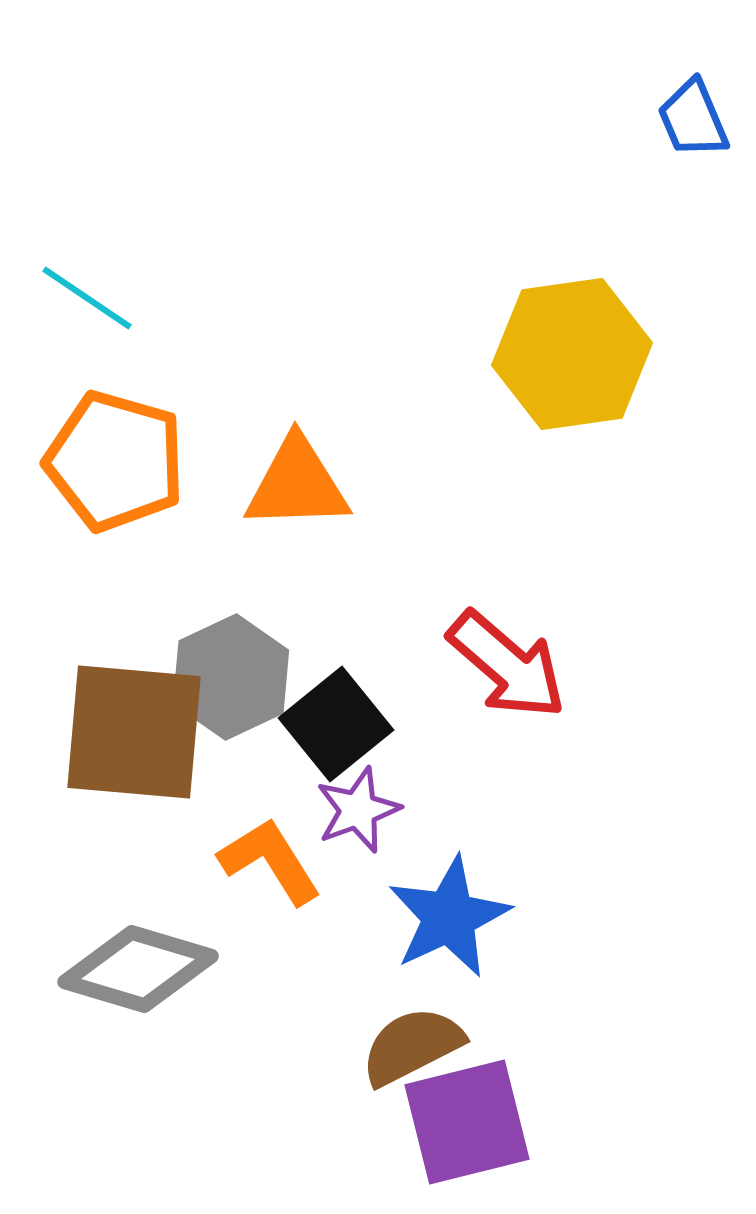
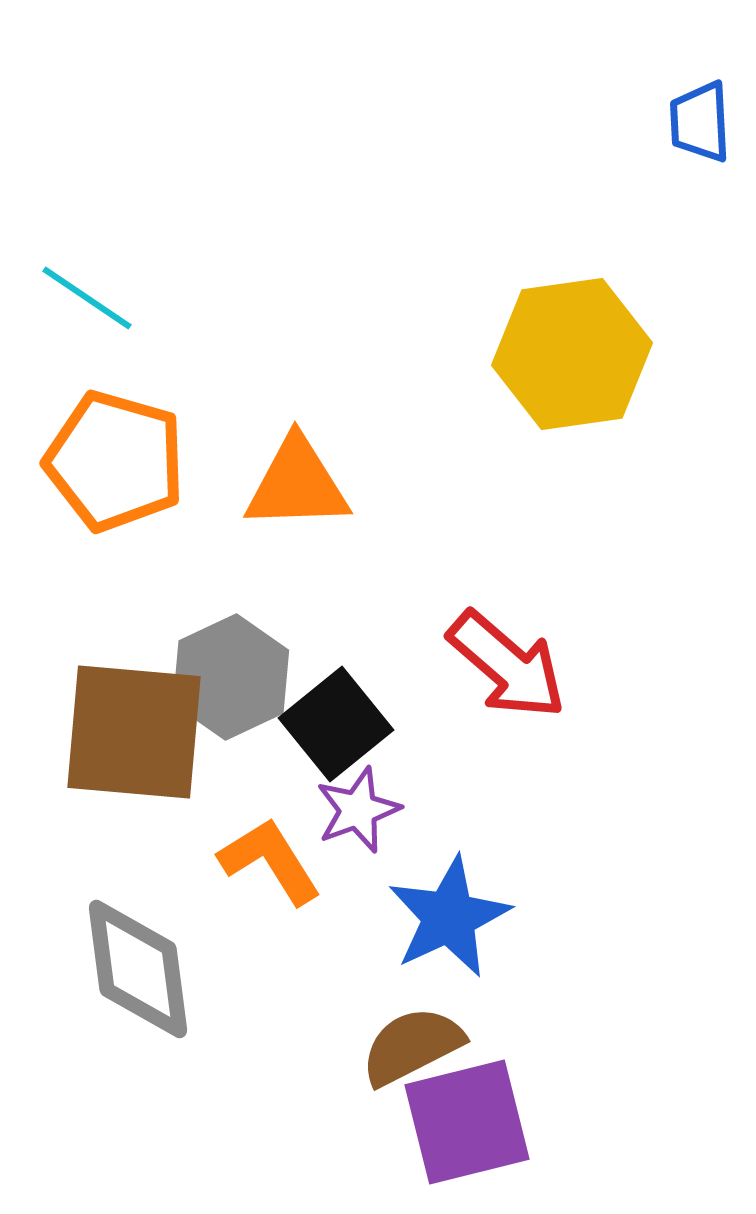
blue trapezoid: moved 7 px right, 3 px down; rotated 20 degrees clockwise
gray diamond: rotated 66 degrees clockwise
